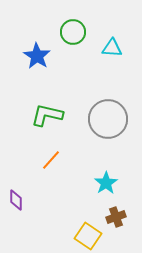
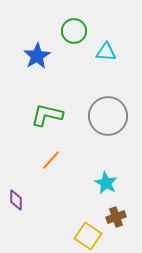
green circle: moved 1 px right, 1 px up
cyan triangle: moved 6 px left, 4 px down
blue star: rotated 8 degrees clockwise
gray circle: moved 3 px up
cyan star: rotated 10 degrees counterclockwise
